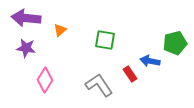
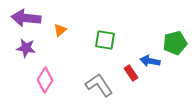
red rectangle: moved 1 px right, 1 px up
